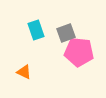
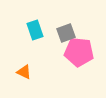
cyan rectangle: moved 1 px left
